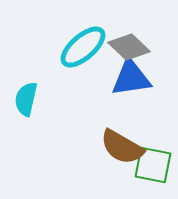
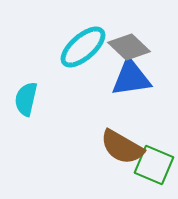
green square: moved 1 px right; rotated 12 degrees clockwise
